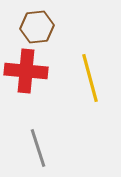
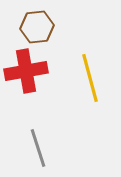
red cross: rotated 15 degrees counterclockwise
